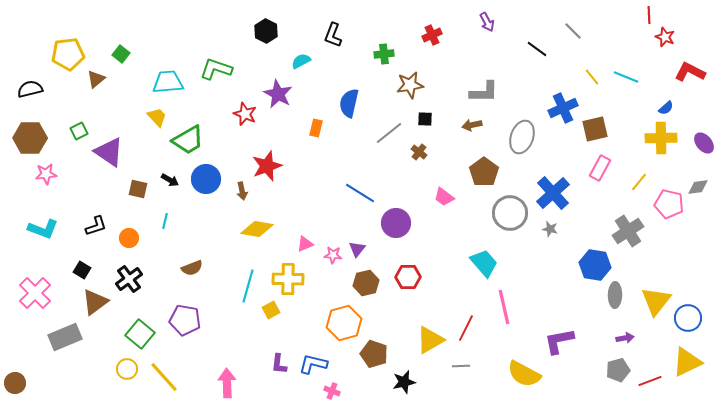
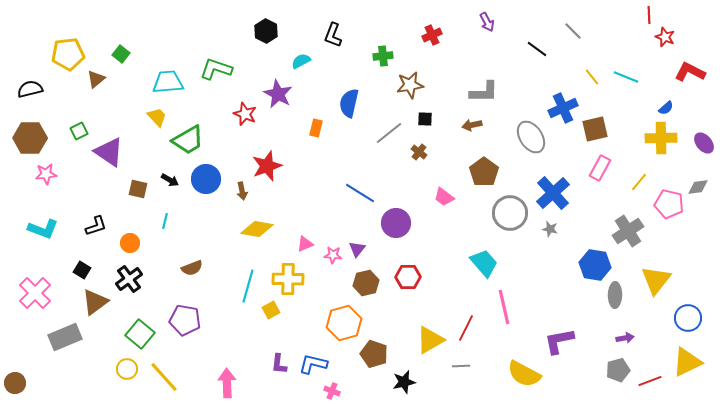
green cross at (384, 54): moved 1 px left, 2 px down
gray ellipse at (522, 137): moved 9 px right; rotated 52 degrees counterclockwise
orange circle at (129, 238): moved 1 px right, 5 px down
yellow triangle at (656, 301): moved 21 px up
